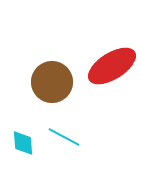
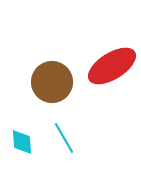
cyan line: moved 1 px down; rotated 32 degrees clockwise
cyan diamond: moved 1 px left, 1 px up
